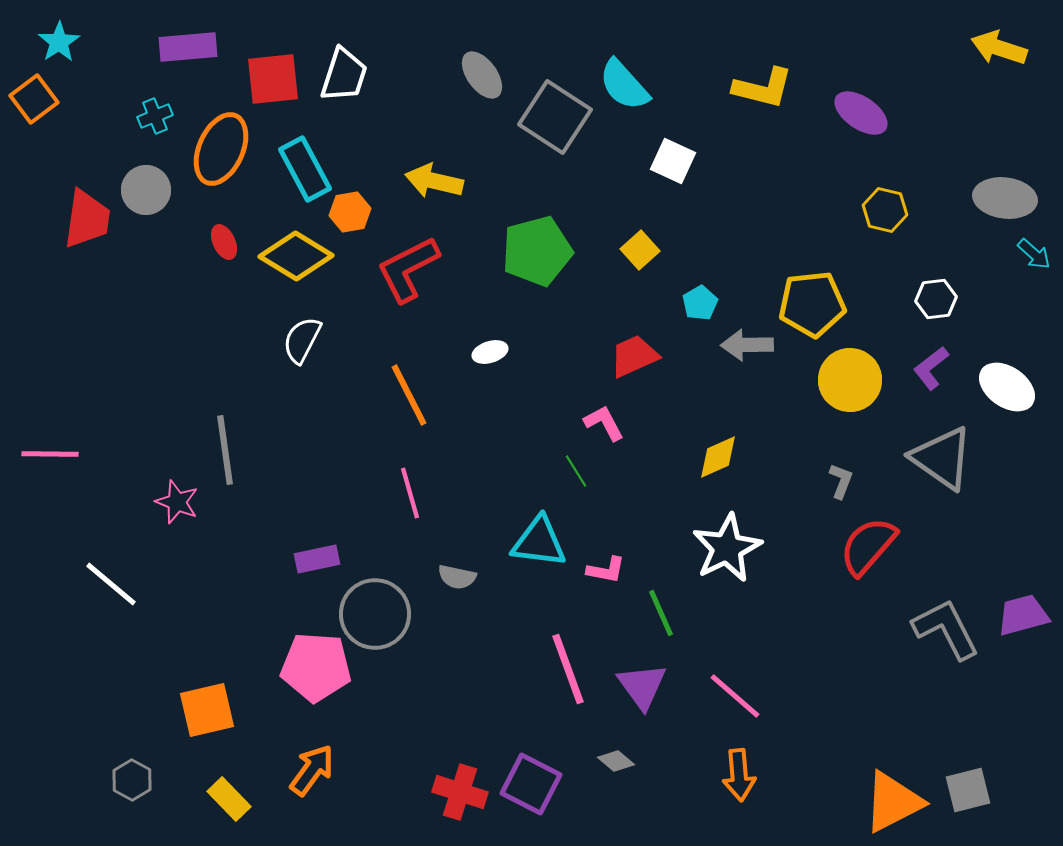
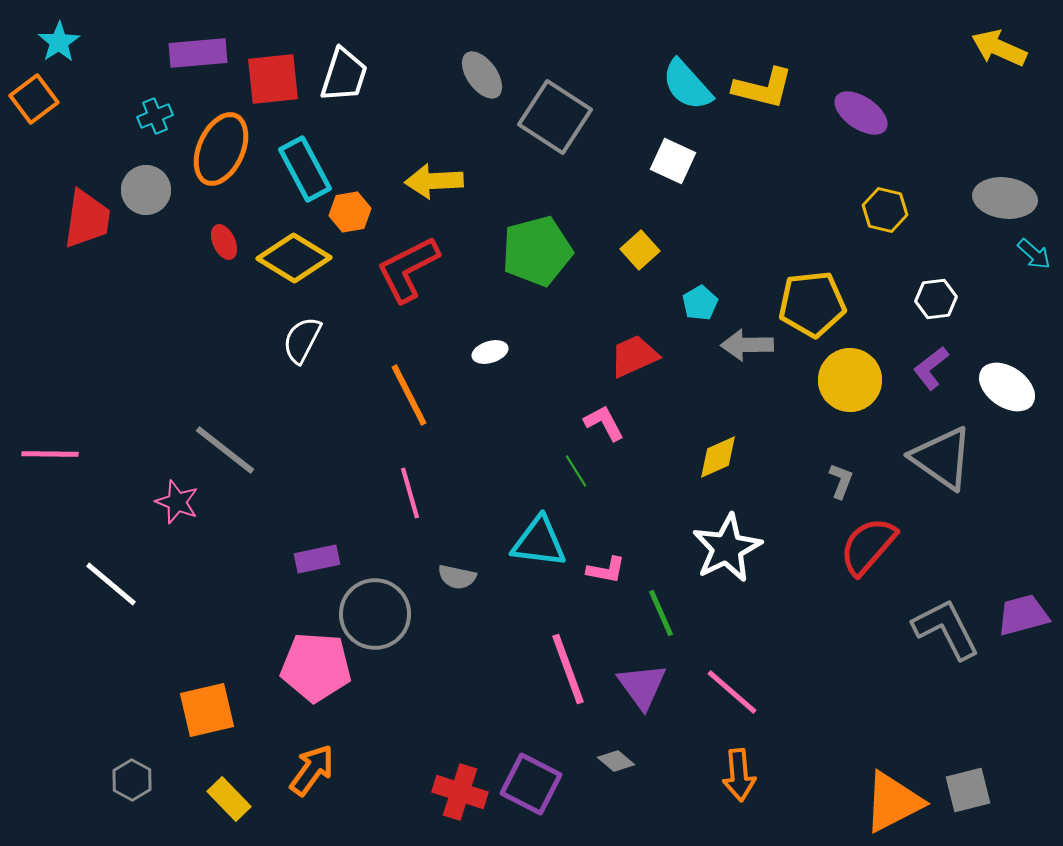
purple rectangle at (188, 47): moved 10 px right, 6 px down
yellow arrow at (999, 48): rotated 6 degrees clockwise
cyan semicircle at (624, 85): moved 63 px right
yellow arrow at (434, 181): rotated 16 degrees counterclockwise
yellow diamond at (296, 256): moved 2 px left, 2 px down
gray line at (225, 450): rotated 44 degrees counterclockwise
pink line at (735, 696): moved 3 px left, 4 px up
